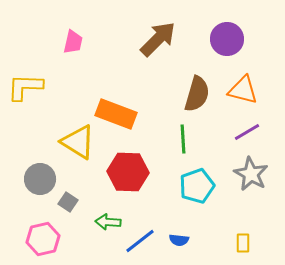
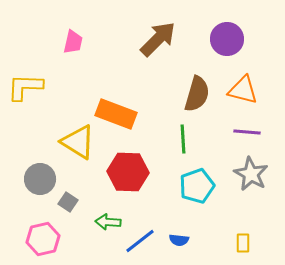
purple line: rotated 36 degrees clockwise
